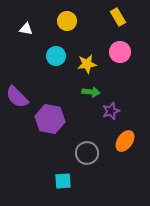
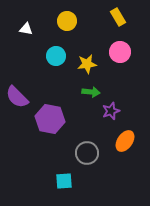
cyan square: moved 1 px right
